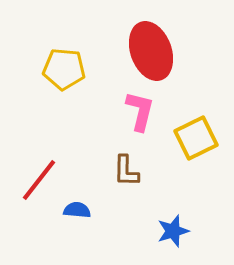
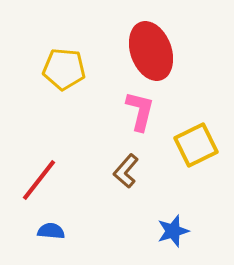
yellow square: moved 7 px down
brown L-shape: rotated 40 degrees clockwise
blue semicircle: moved 26 px left, 21 px down
